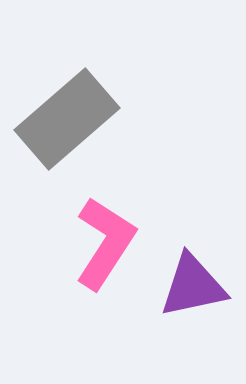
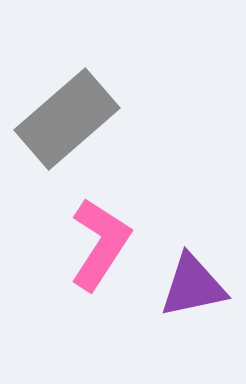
pink L-shape: moved 5 px left, 1 px down
